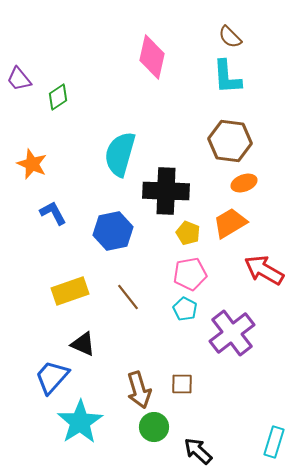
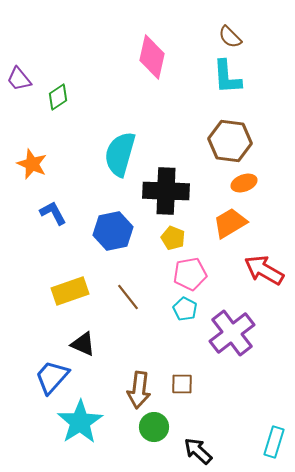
yellow pentagon: moved 15 px left, 5 px down
brown arrow: rotated 24 degrees clockwise
